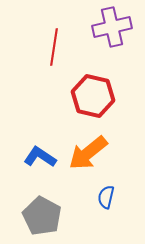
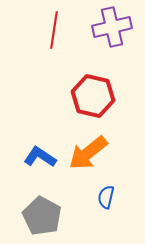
red line: moved 17 px up
